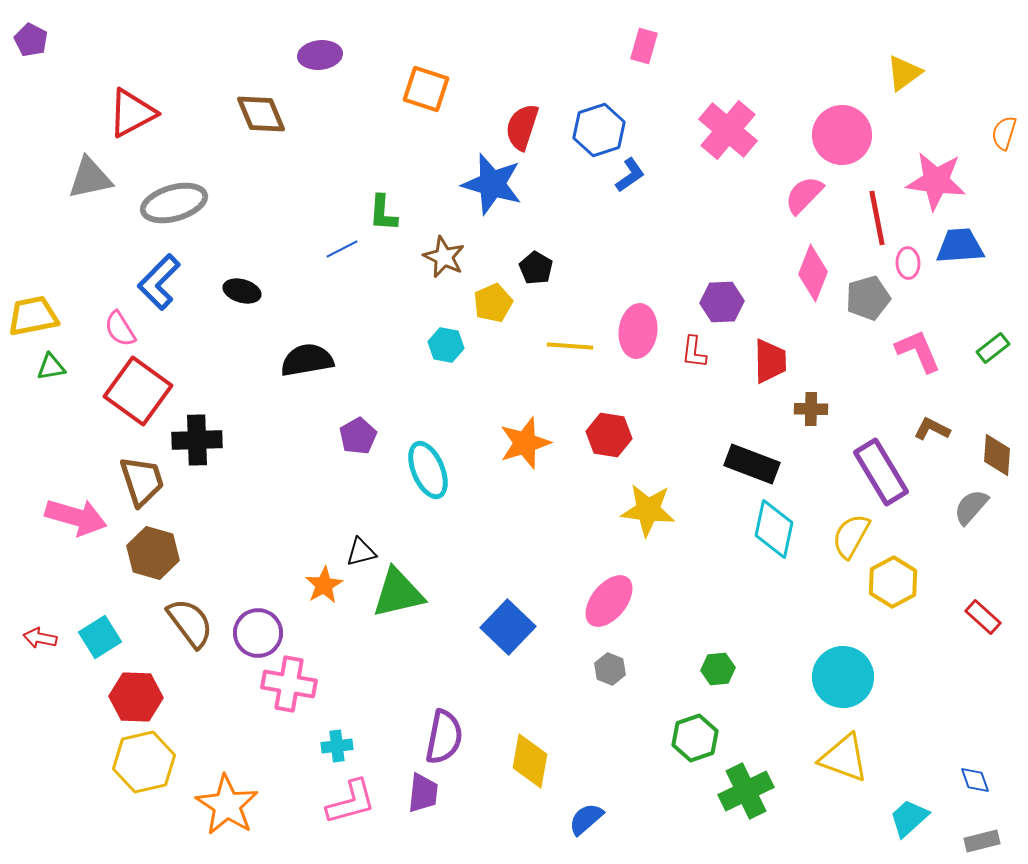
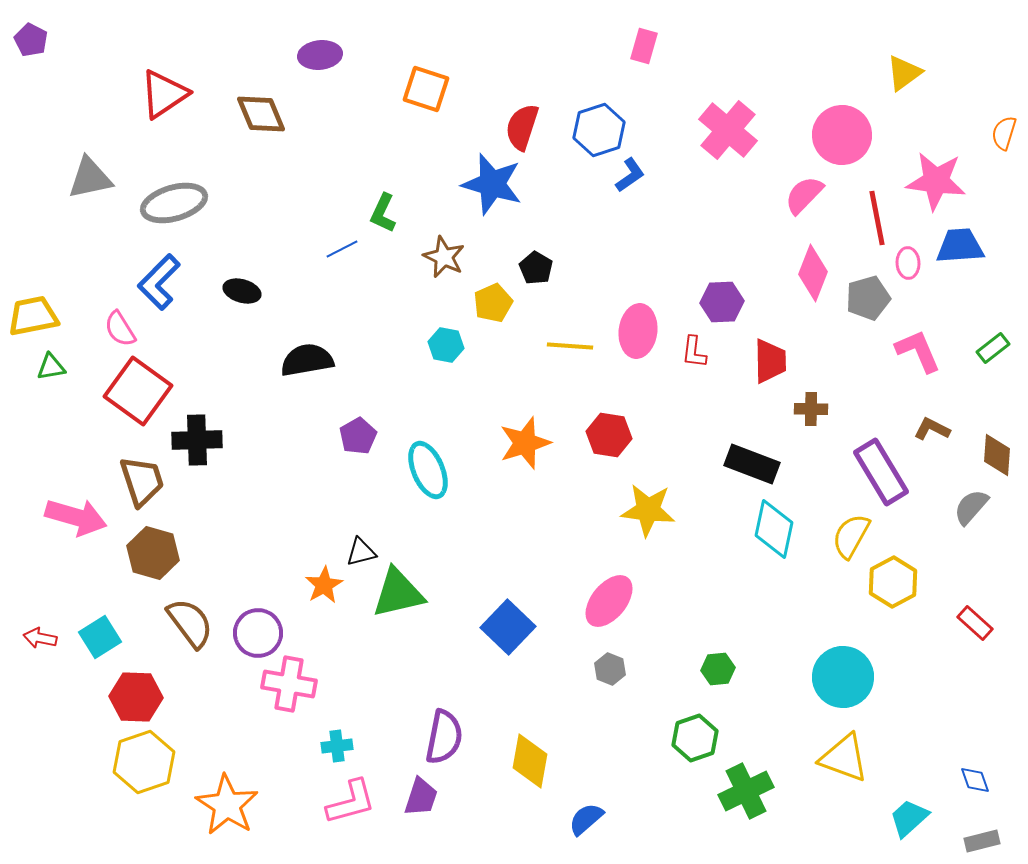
red triangle at (132, 113): moved 32 px right, 19 px up; rotated 6 degrees counterclockwise
green L-shape at (383, 213): rotated 21 degrees clockwise
red rectangle at (983, 617): moved 8 px left, 6 px down
yellow hexagon at (144, 762): rotated 6 degrees counterclockwise
purple trapezoid at (423, 793): moved 2 px left, 4 px down; rotated 12 degrees clockwise
